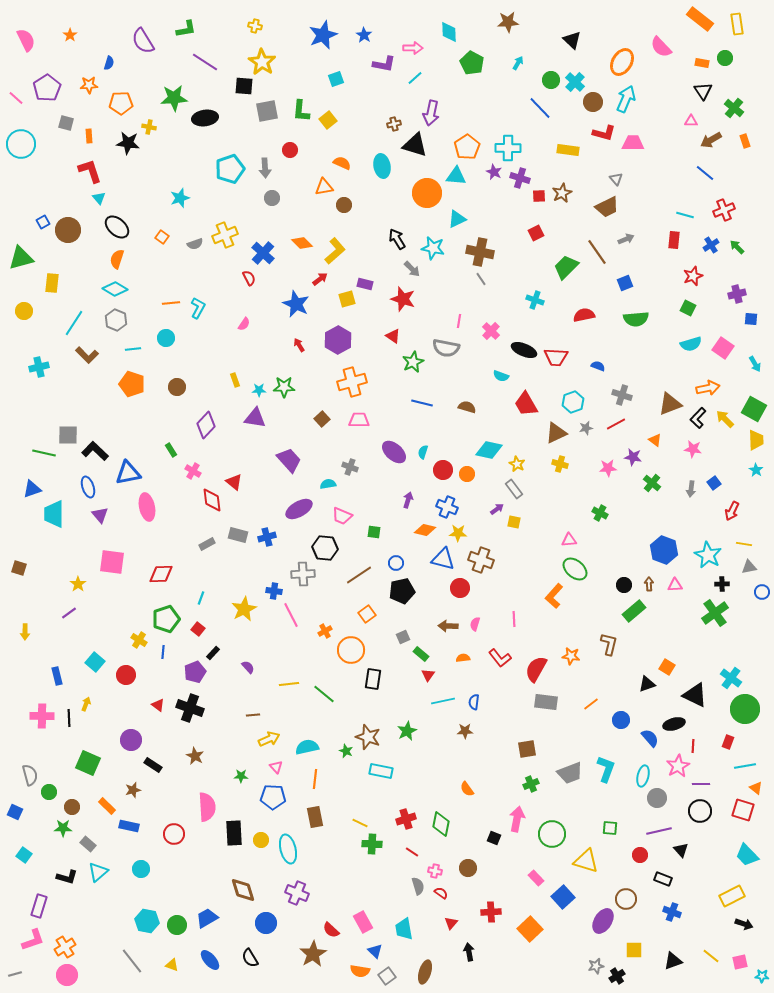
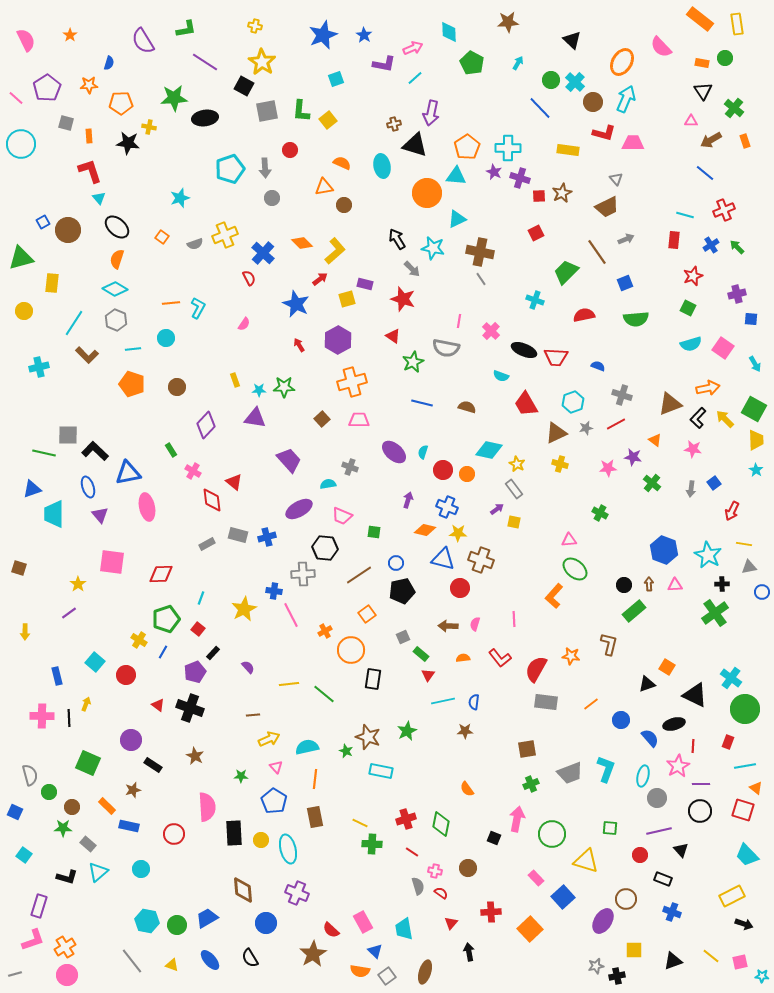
pink arrow at (413, 48): rotated 24 degrees counterclockwise
black square at (244, 86): rotated 24 degrees clockwise
green trapezoid at (566, 267): moved 5 px down
blue line at (163, 652): rotated 24 degrees clockwise
blue pentagon at (273, 797): moved 1 px right, 4 px down; rotated 30 degrees clockwise
brown diamond at (243, 890): rotated 12 degrees clockwise
black cross at (617, 976): rotated 21 degrees clockwise
